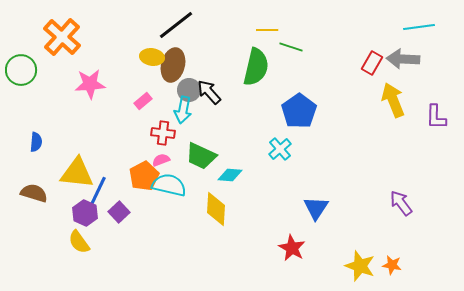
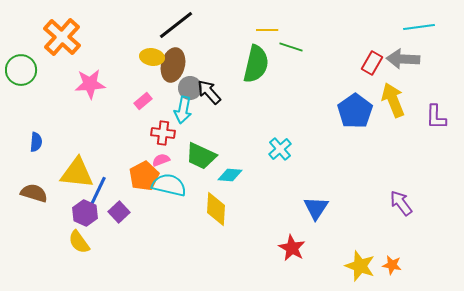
green semicircle: moved 3 px up
gray circle: moved 1 px right, 2 px up
blue pentagon: moved 56 px right
